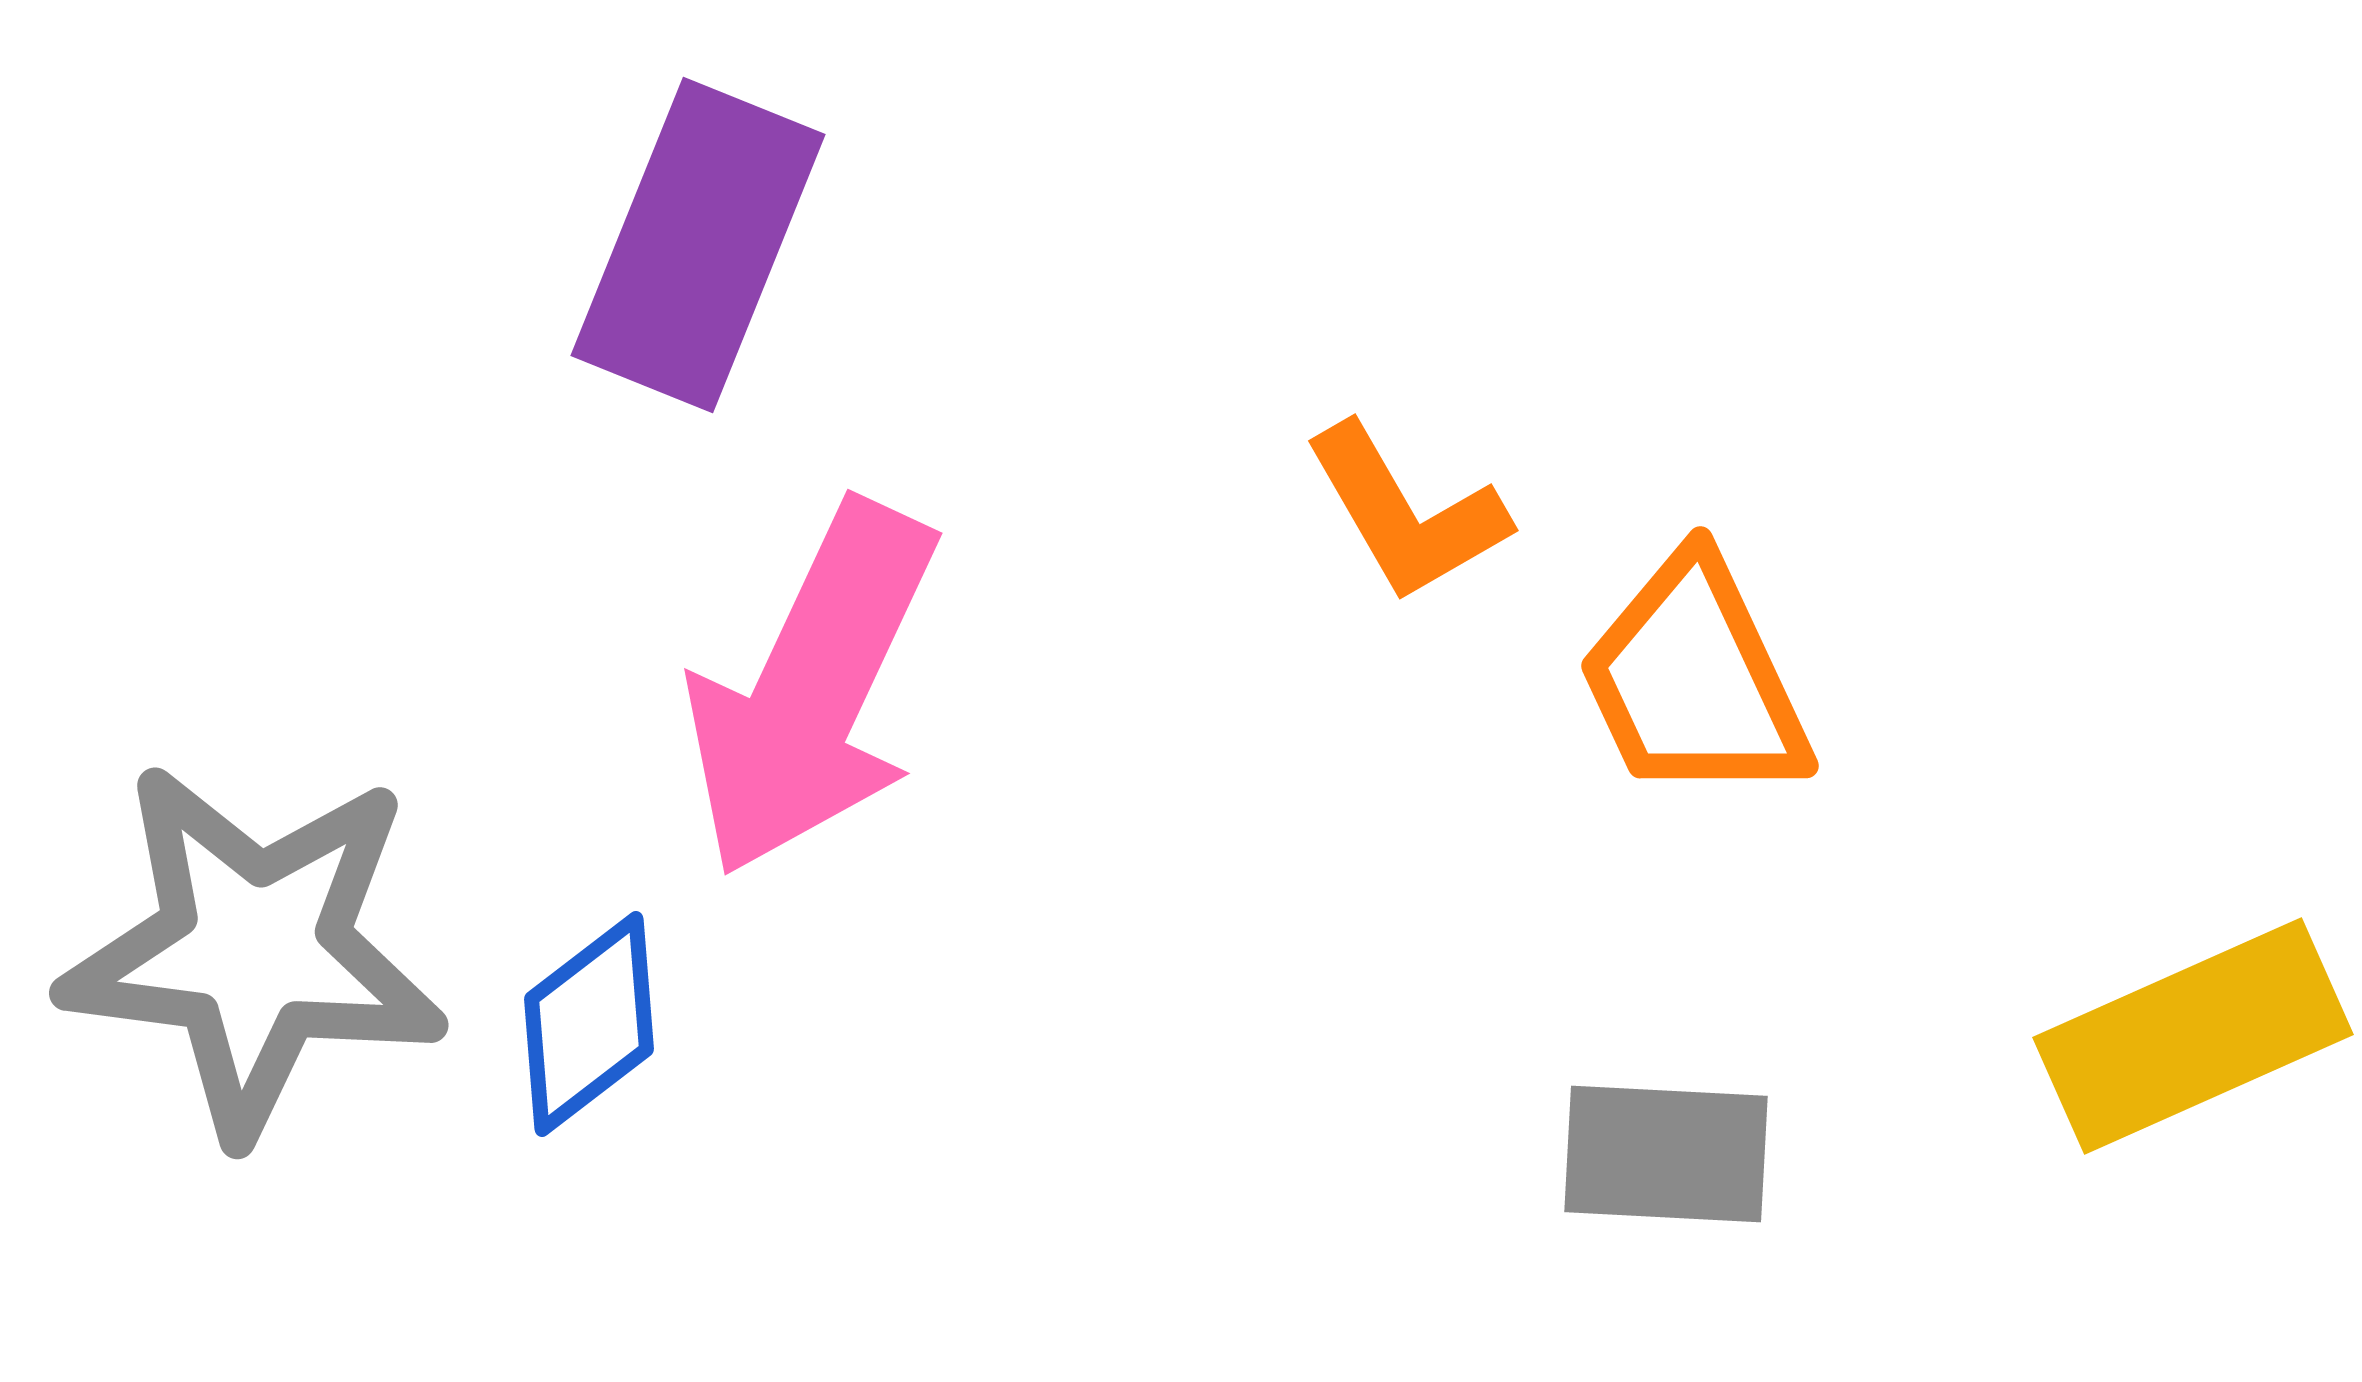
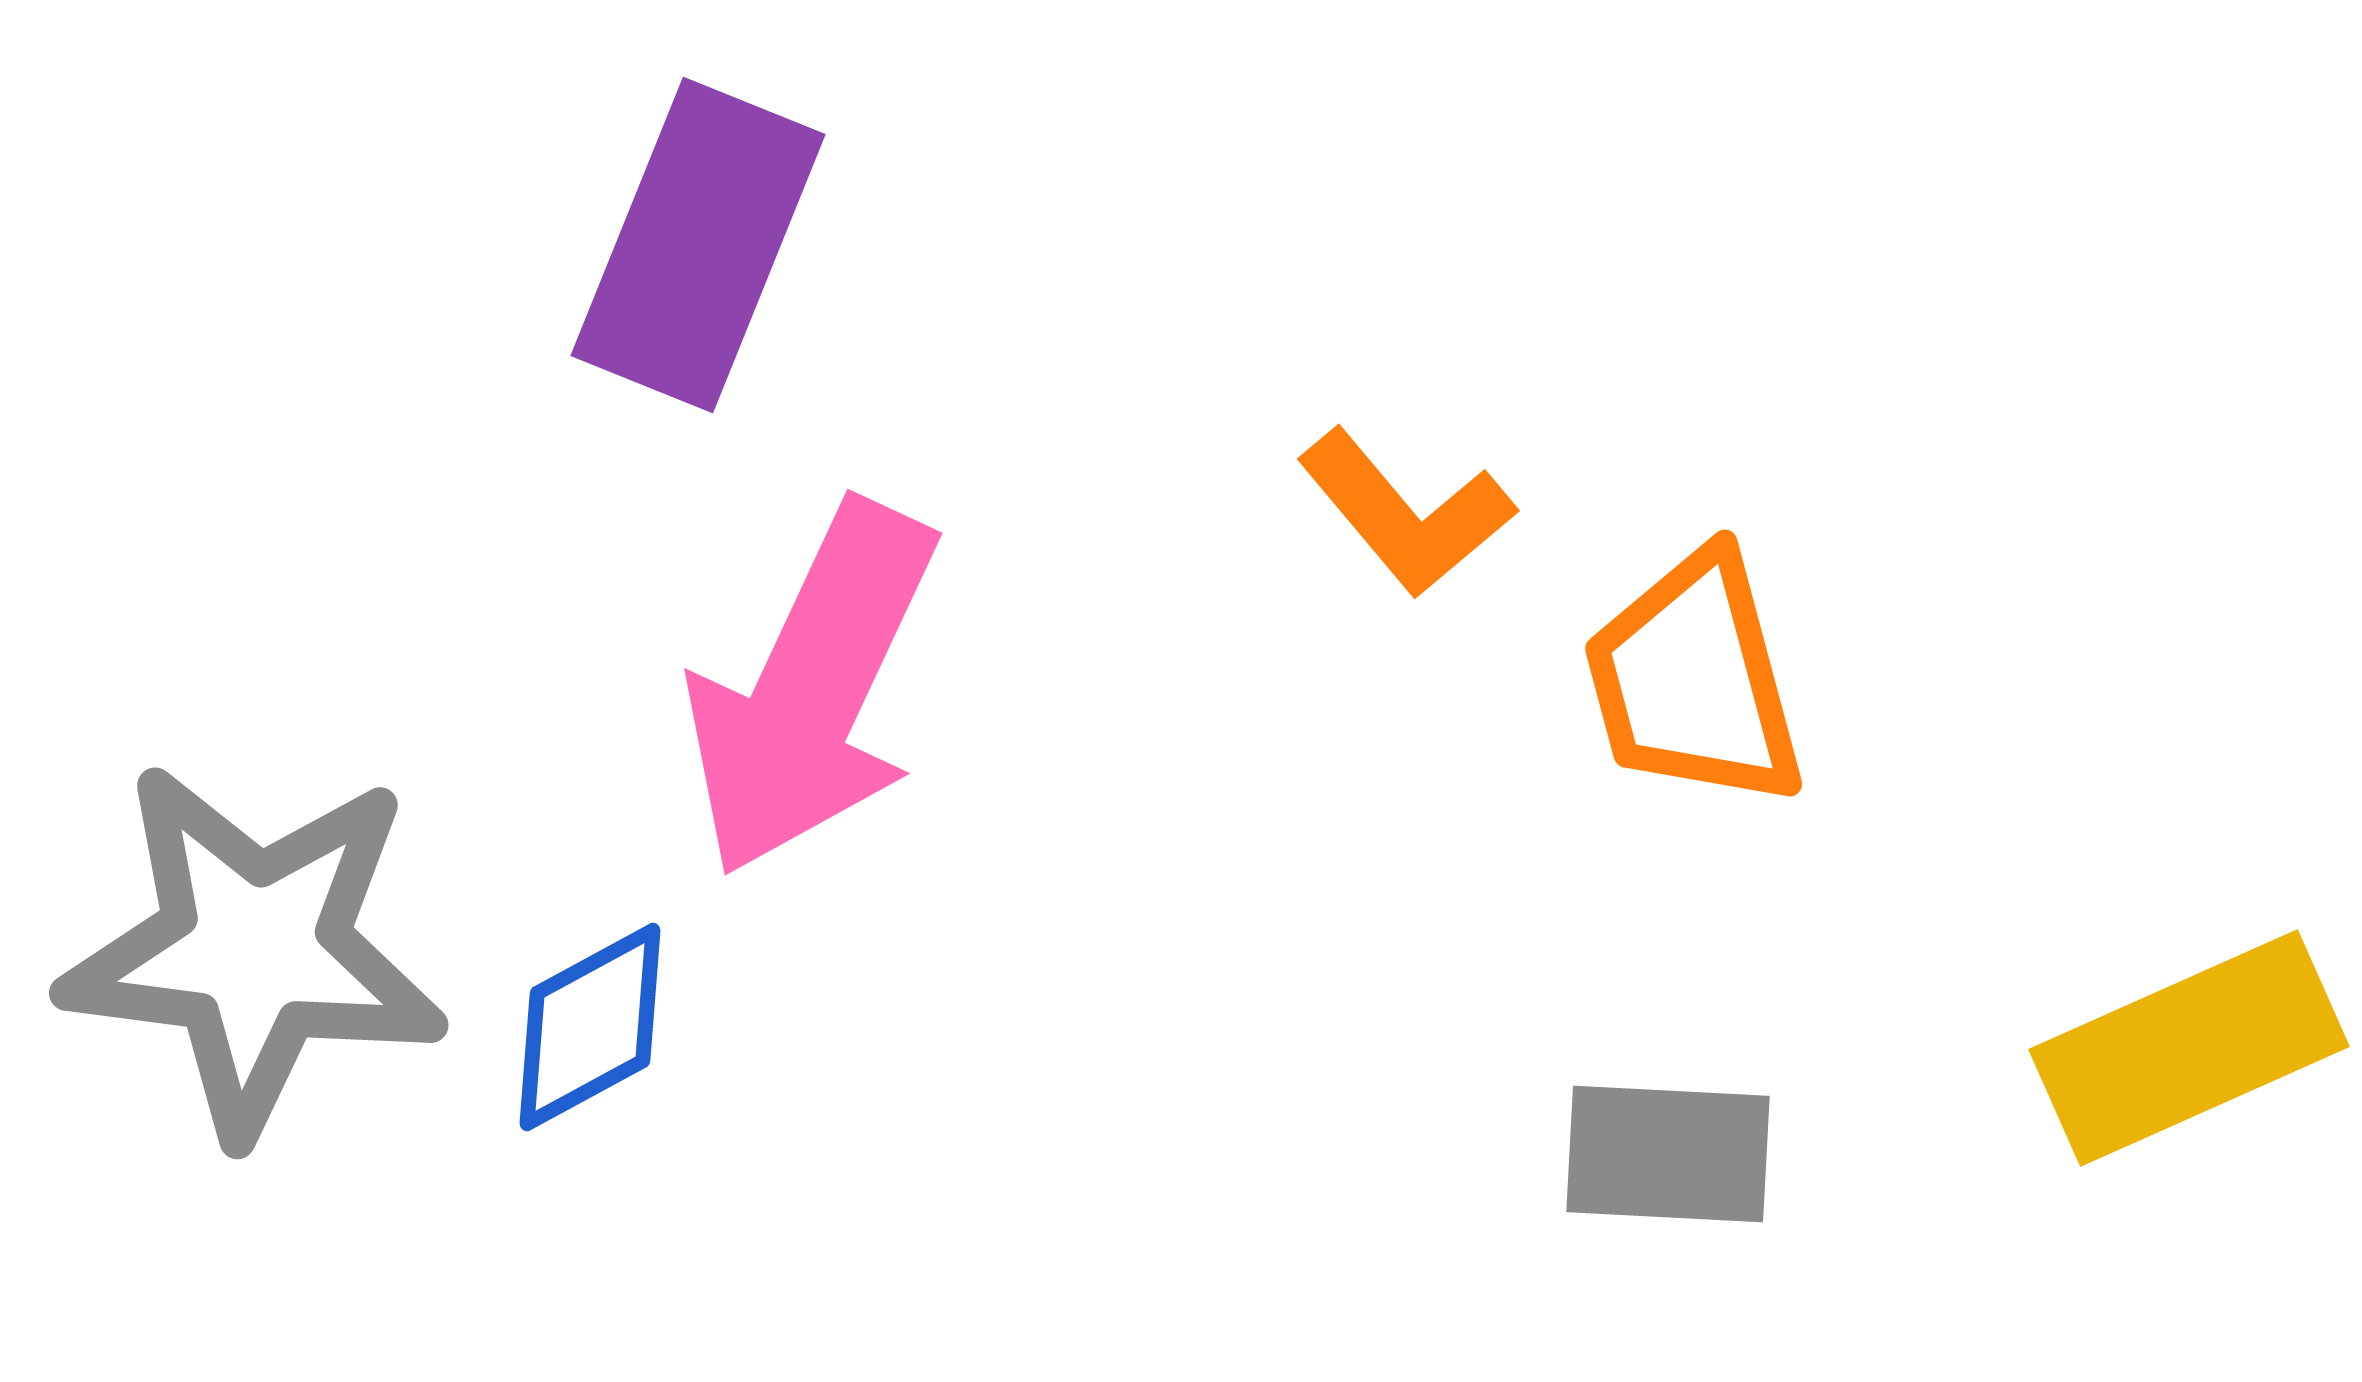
orange L-shape: rotated 10 degrees counterclockwise
orange trapezoid: rotated 10 degrees clockwise
blue diamond: moved 1 px right, 3 px down; rotated 9 degrees clockwise
yellow rectangle: moved 4 px left, 12 px down
gray rectangle: moved 2 px right
